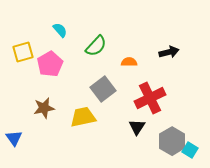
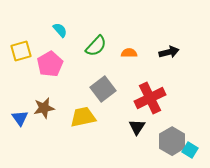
yellow square: moved 2 px left, 1 px up
orange semicircle: moved 9 px up
blue triangle: moved 6 px right, 20 px up
